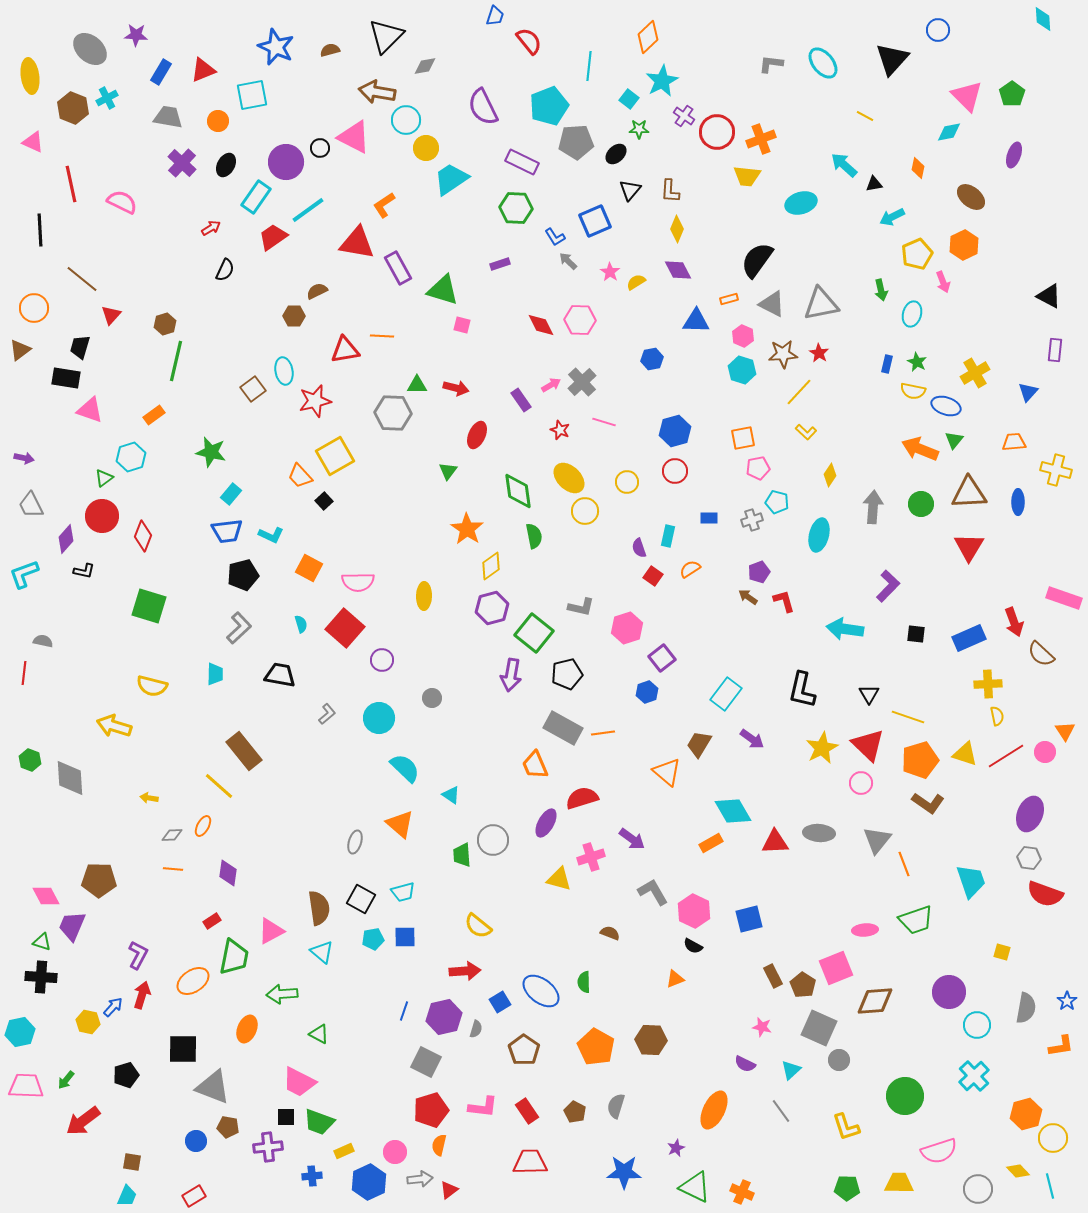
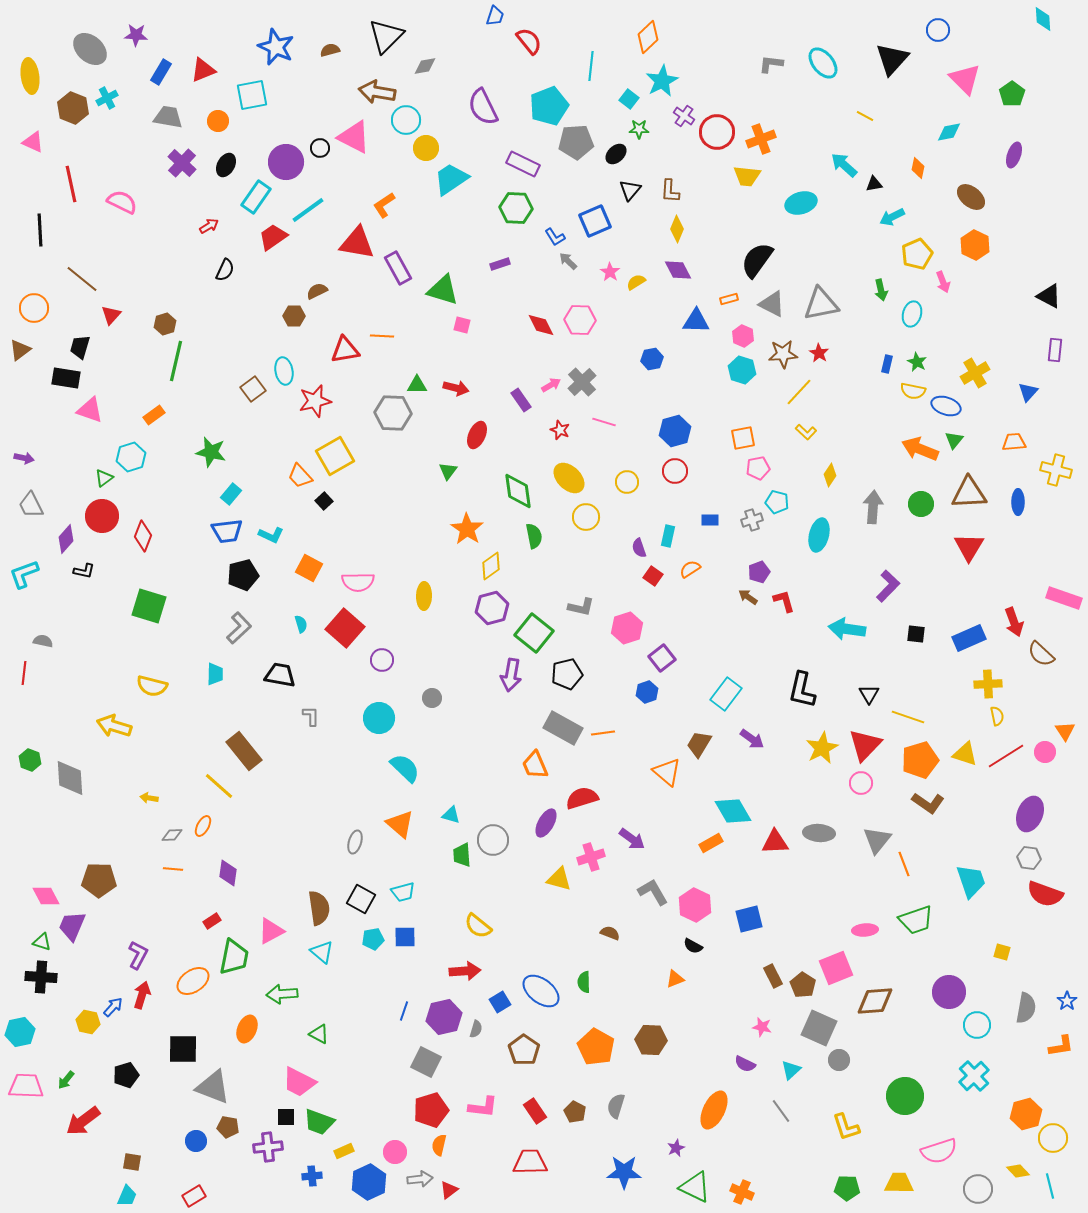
cyan line at (589, 66): moved 2 px right
pink triangle at (967, 96): moved 2 px left, 17 px up
purple rectangle at (522, 162): moved 1 px right, 2 px down
red arrow at (211, 228): moved 2 px left, 2 px up
orange hexagon at (964, 245): moved 11 px right; rotated 8 degrees counterclockwise
yellow circle at (585, 511): moved 1 px right, 6 px down
blue rectangle at (709, 518): moved 1 px right, 2 px down
cyan arrow at (845, 629): moved 2 px right
gray L-shape at (327, 714): moved 16 px left, 2 px down; rotated 50 degrees counterclockwise
red triangle at (868, 745): moved 3 px left; rotated 30 degrees clockwise
cyan triangle at (451, 795): moved 20 px down; rotated 18 degrees counterclockwise
pink hexagon at (694, 911): moved 1 px right, 6 px up
red rectangle at (527, 1111): moved 8 px right
